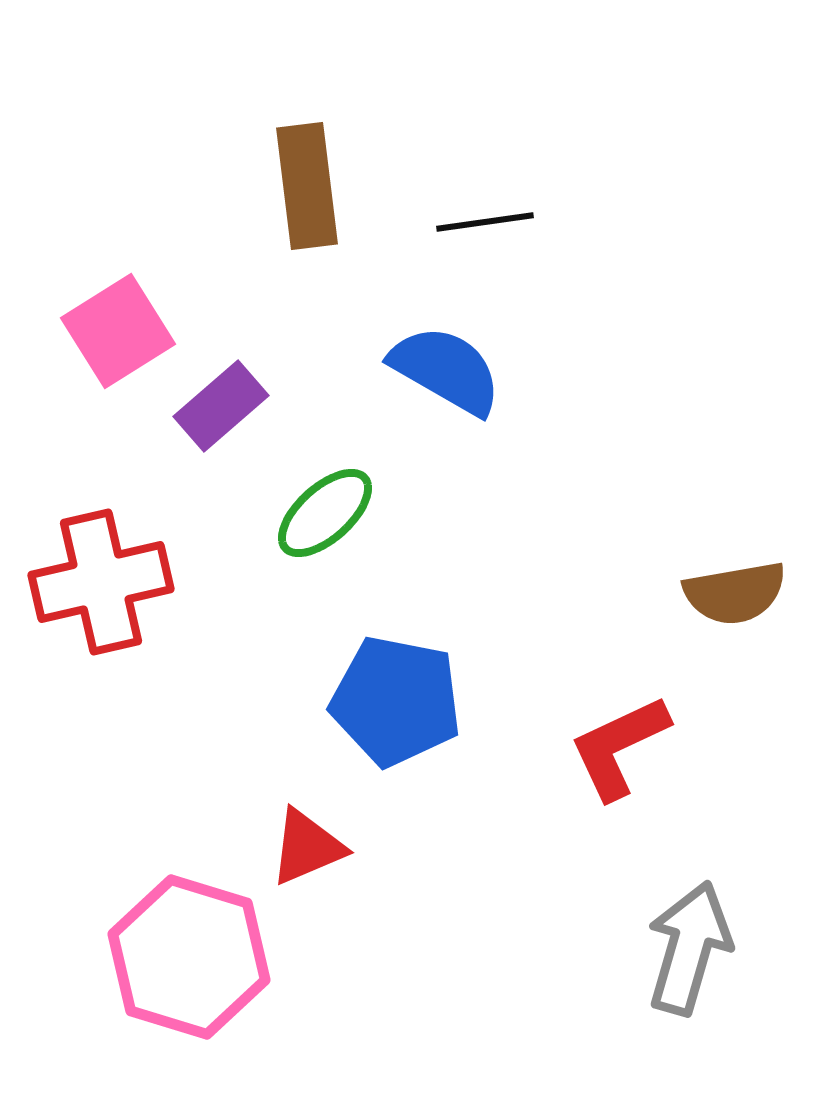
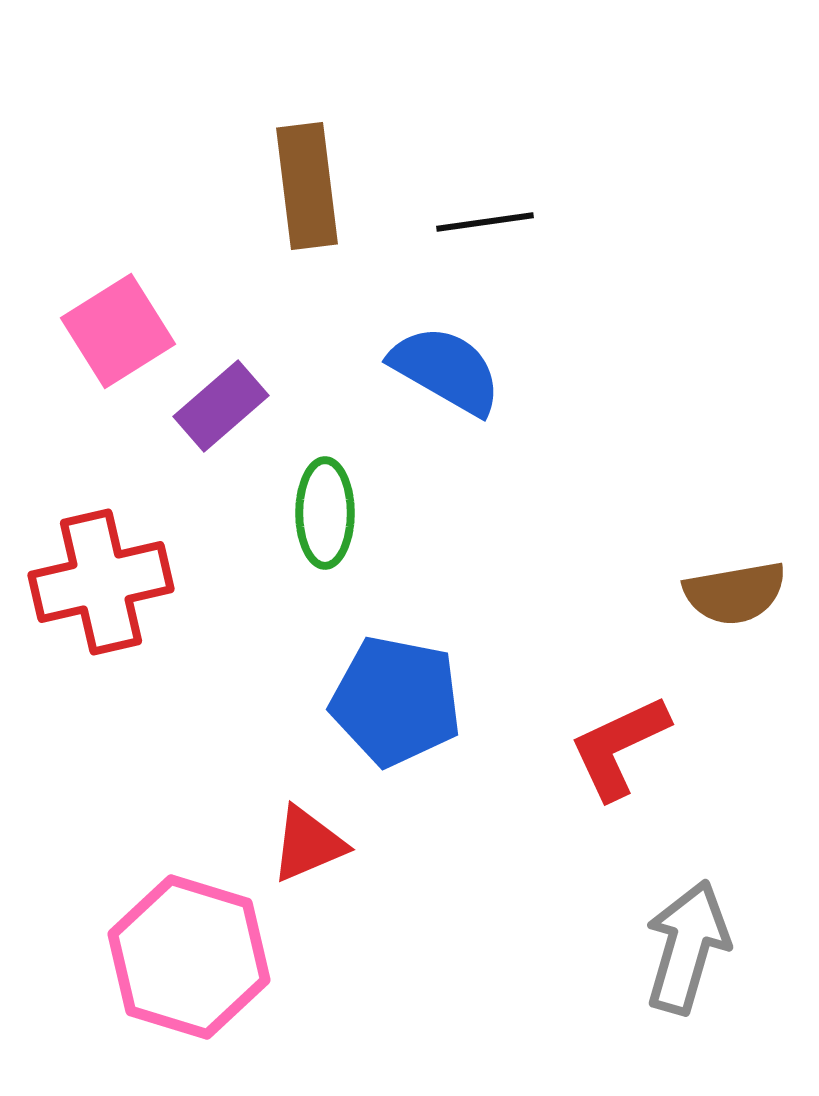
green ellipse: rotated 48 degrees counterclockwise
red triangle: moved 1 px right, 3 px up
gray arrow: moved 2 px left, 1 px up
